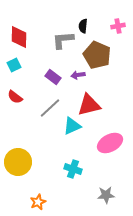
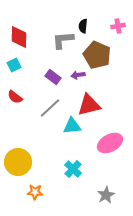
cyan triangle: rotated 18 degrees clockwise
cyan cross: rotated 24 degrees clockwise
gray star: rotated 24 degrees counterclockwise
orange star: moved 3 px left, 10 px up; rotated 28 degrees clockwise
